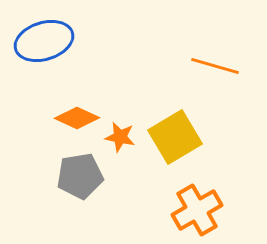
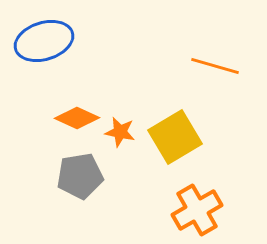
orange star: moved 5 px up
